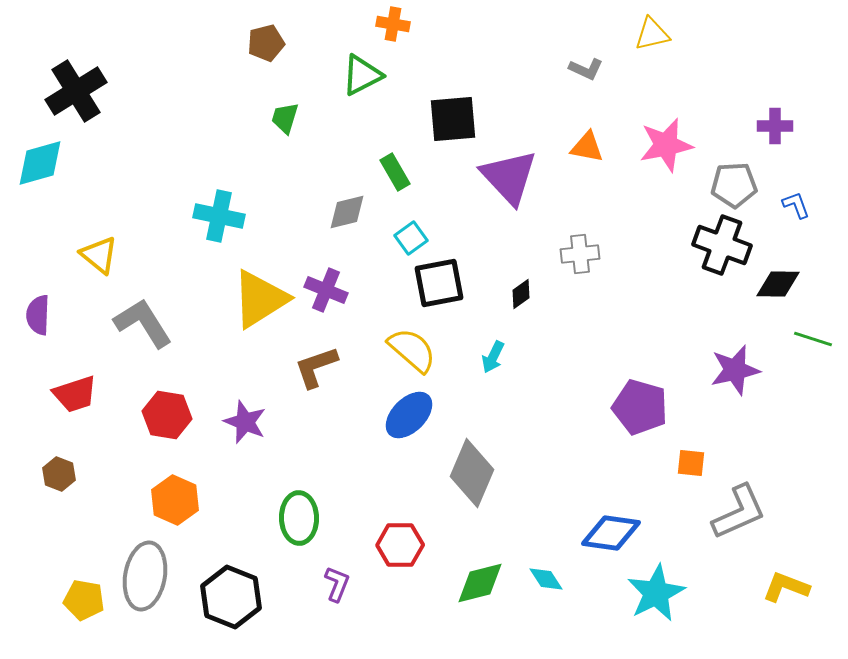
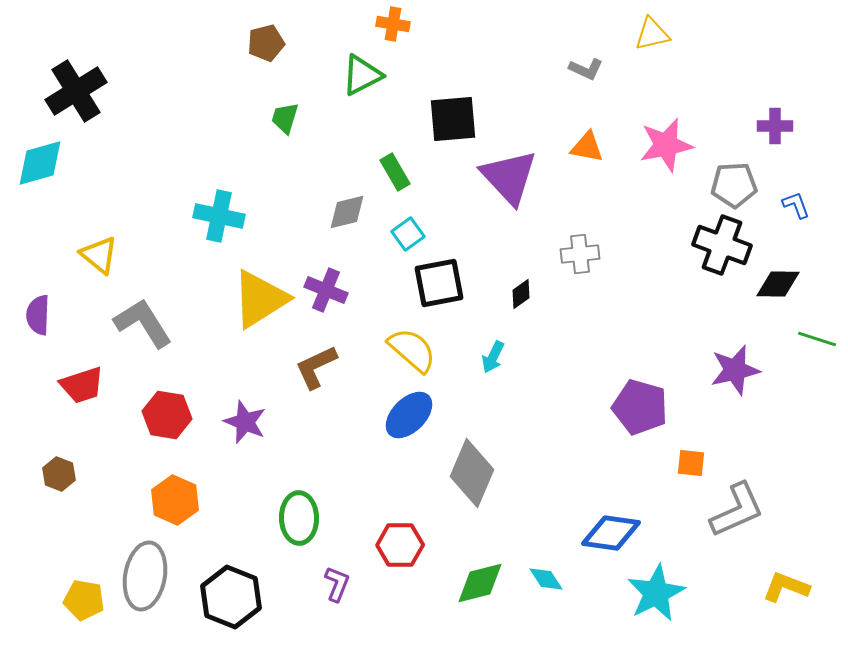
cyan square at (411, 238): moved 3 px left, 4 px up
green line at (813, 339): moved 4 px right
brown L-shape at (316, 367): rotated 6 degrees counterclockwise
red trapezoid at (75, 394): moved 7 px right, 9 px up
gray L-shape at (739, 512): moved 2 px left, 2 px up
